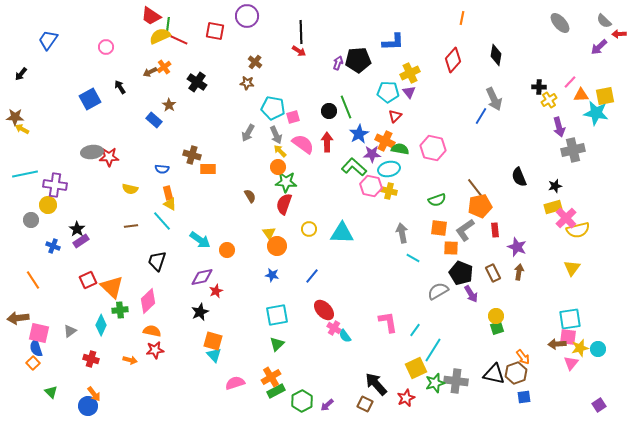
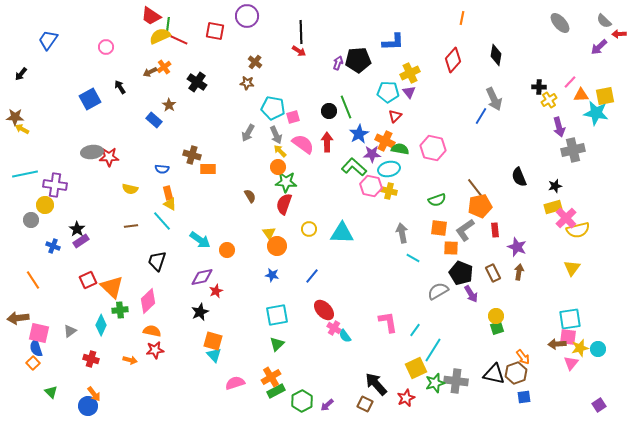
yellow circle at (48, 205): moved 3 px left
